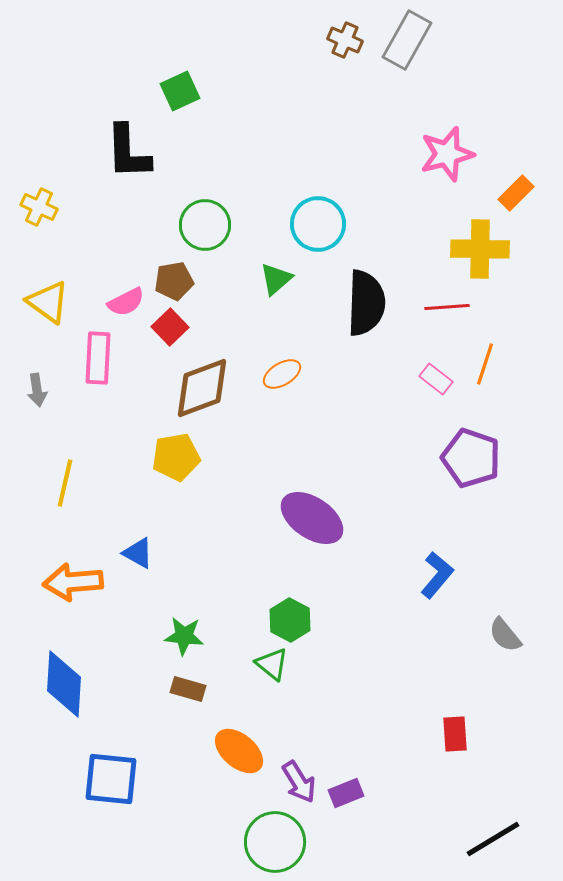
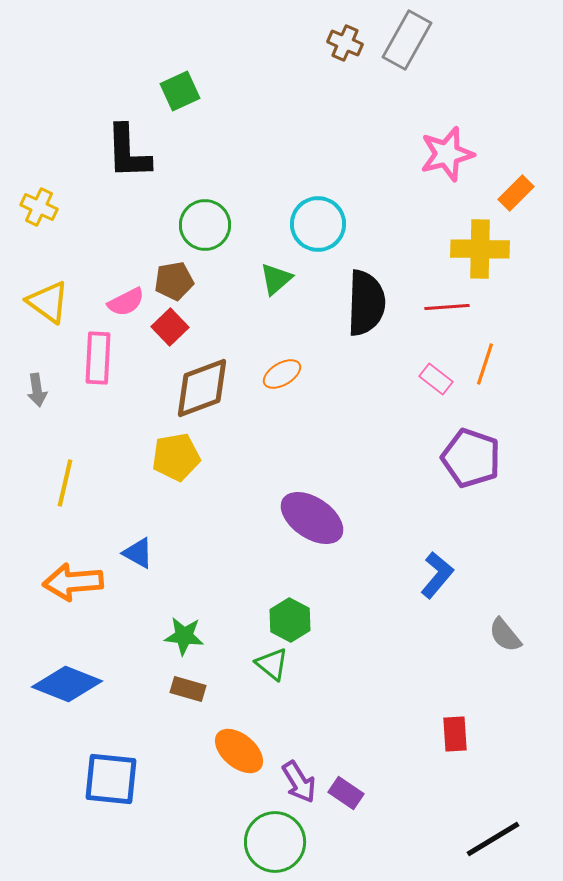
brown cross at (345, 40): moved 3 px down
blue diamond at (64, 684): moved 3 px right; rotated 72 degrees counterclockwise
purple rectangle at (346, 793): rotated 56 degrees clockwise
